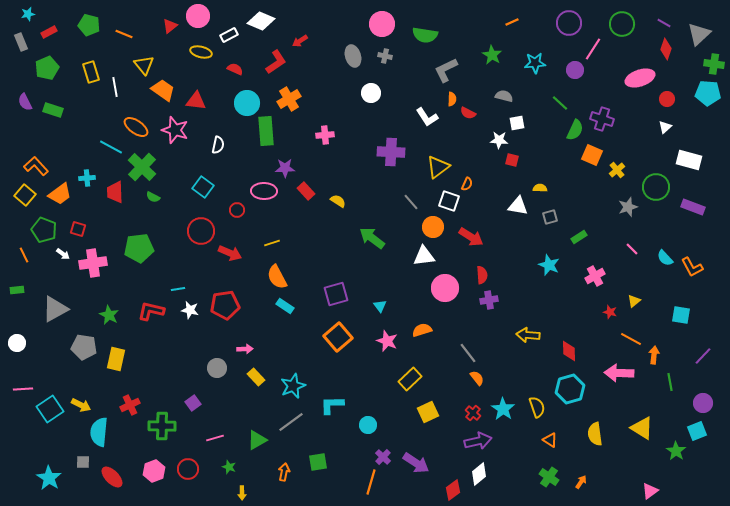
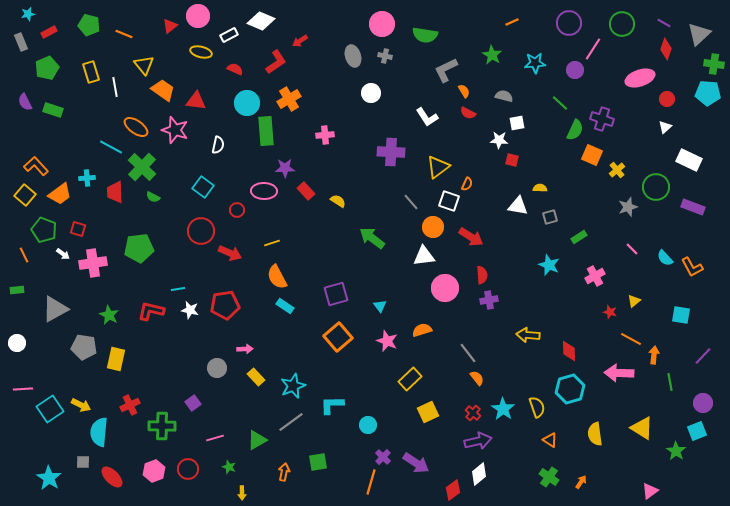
orange semicircle at (452, 99): moved 12 px right, 8 px up; rotated 32 degrees counterclockwise
white rectangle at (689, 160): rotated 10 degrees clockwise
